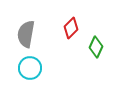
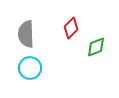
gray semicircle: rotated 12 degrees counterclockwise
green diamond: rotated 45 degrees clockwise
